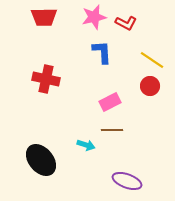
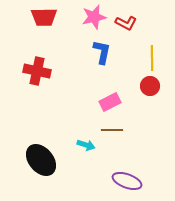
blue L-shape: rotated 15 degrees clockwise
yellow line: moved 2 px up; rotated 55 degrees clockwise
red cross: moved 9 px left, 8 px up
